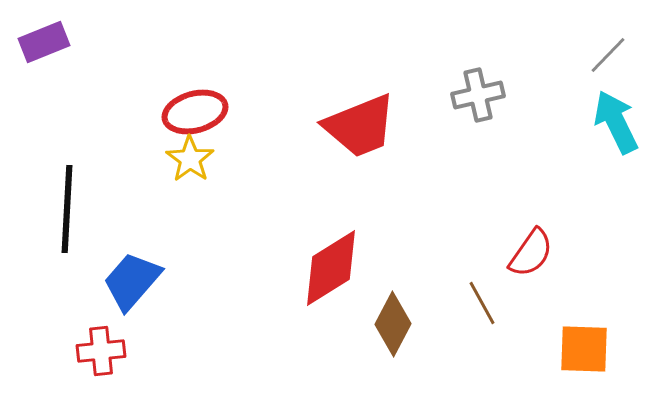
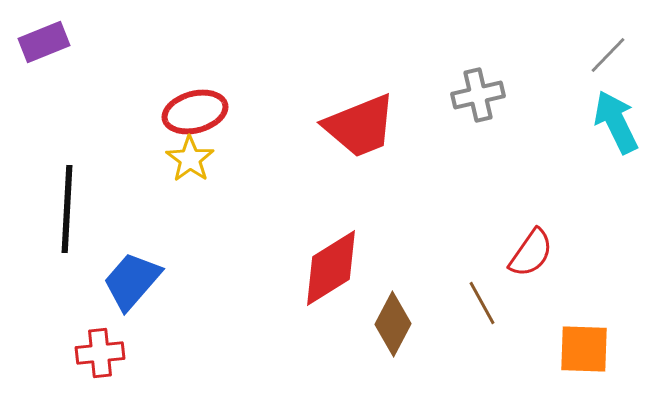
red cross: moved 1 px left, 2 px down
